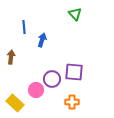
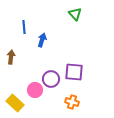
purple circle: moved 1 px left
pink circle: moved 1 px left
orange cross: rotated 16 degrees clockwise
